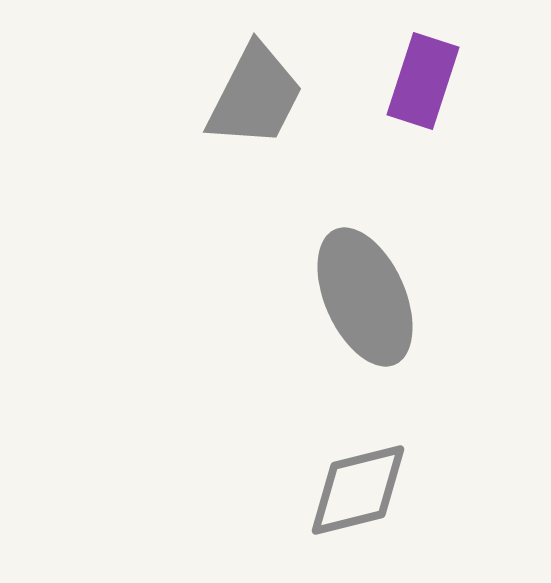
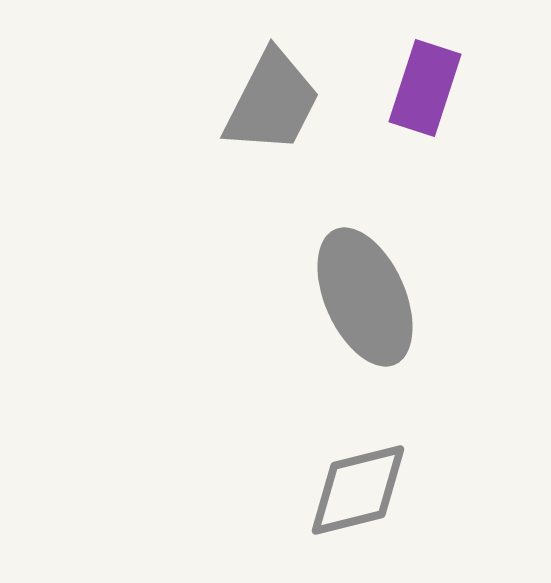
purple rectangle: moved 2 px right, 7 px down
gray trapezoid: moved 17 px right, 6 px down
